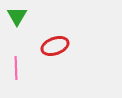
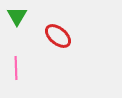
red ellipse: moved 3 px right, 10 px up; rotated 60 degrees clockwise
